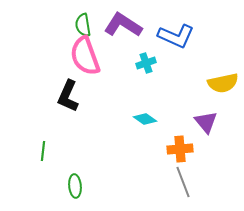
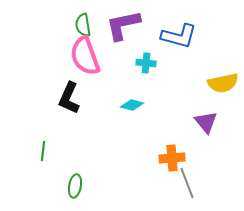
purple L-shape: rotated 45 degrees counterclockwise
blue L-shape: moved 3 px right; rotated 9 degrees counterclockwise
cyan cross: rotated 24 degrees clockwise
black L-shape: moved 1 px right, 2 px down
cyan diamond: moved 13 px left, 14 px up; rotated 20 degrees counterclockwise
orange cross: moved 8 px left, 9 px down
gray line: moved 4 px right, 1 px down
green ellipse: rotated 15 degrees clockwise
